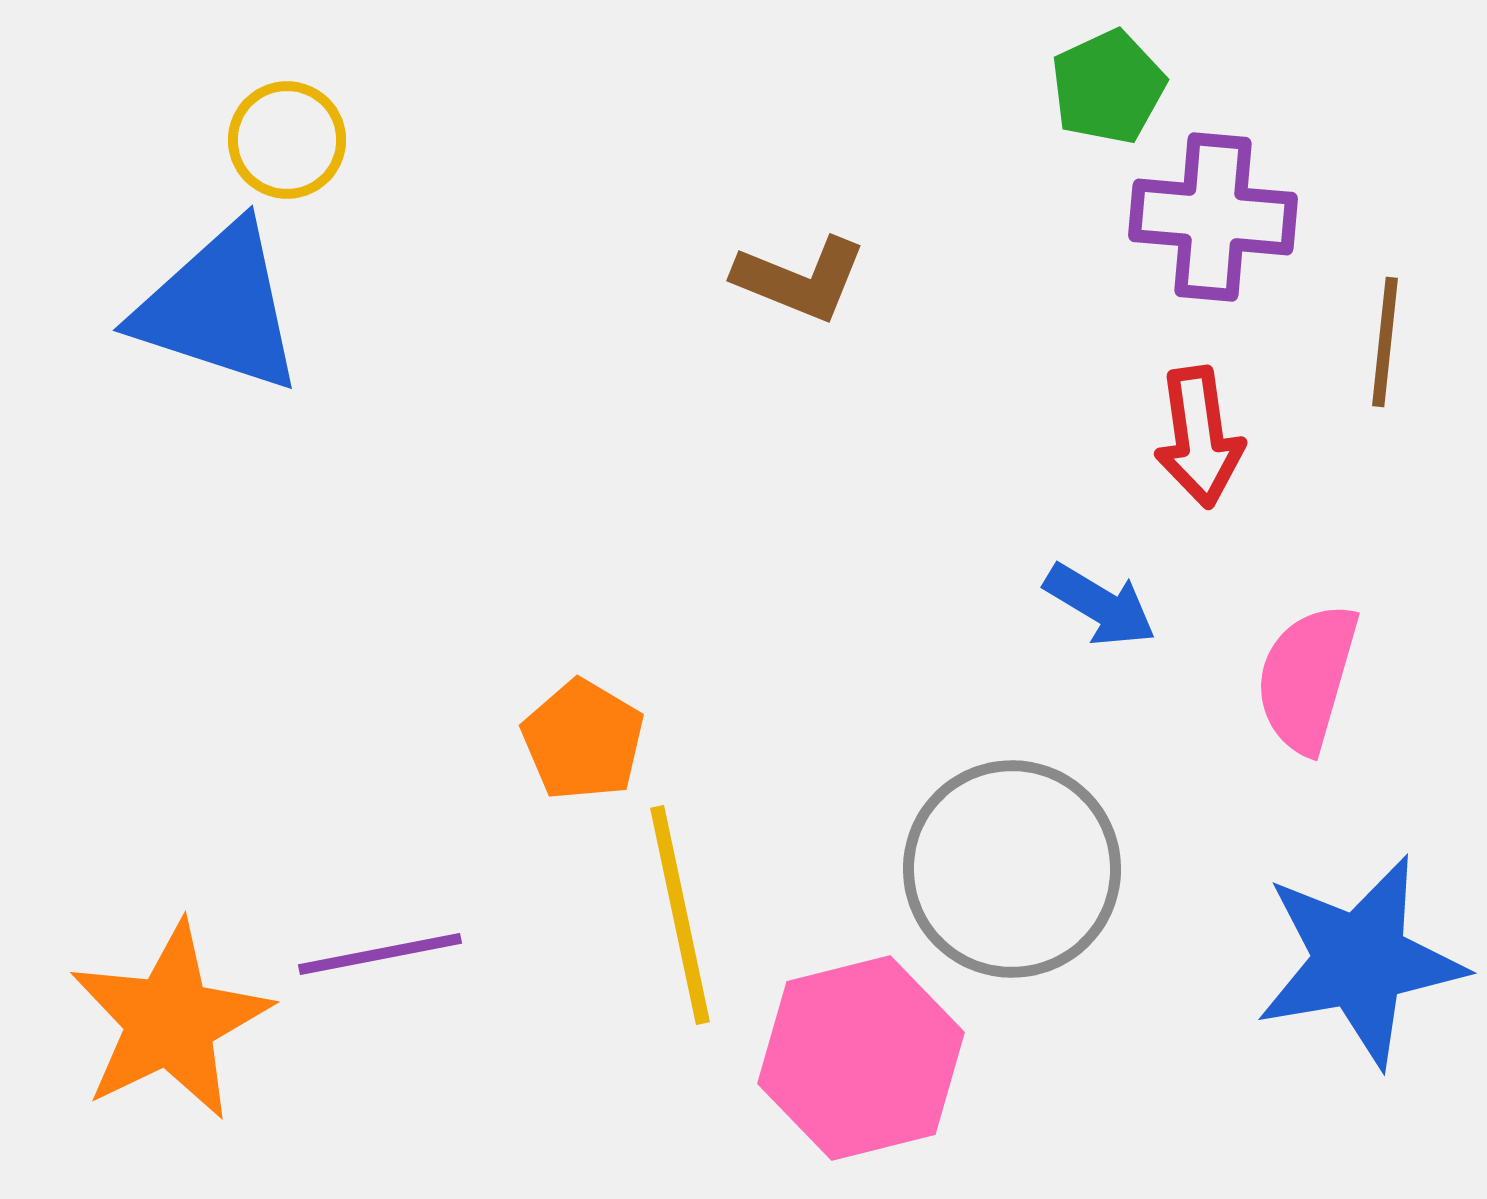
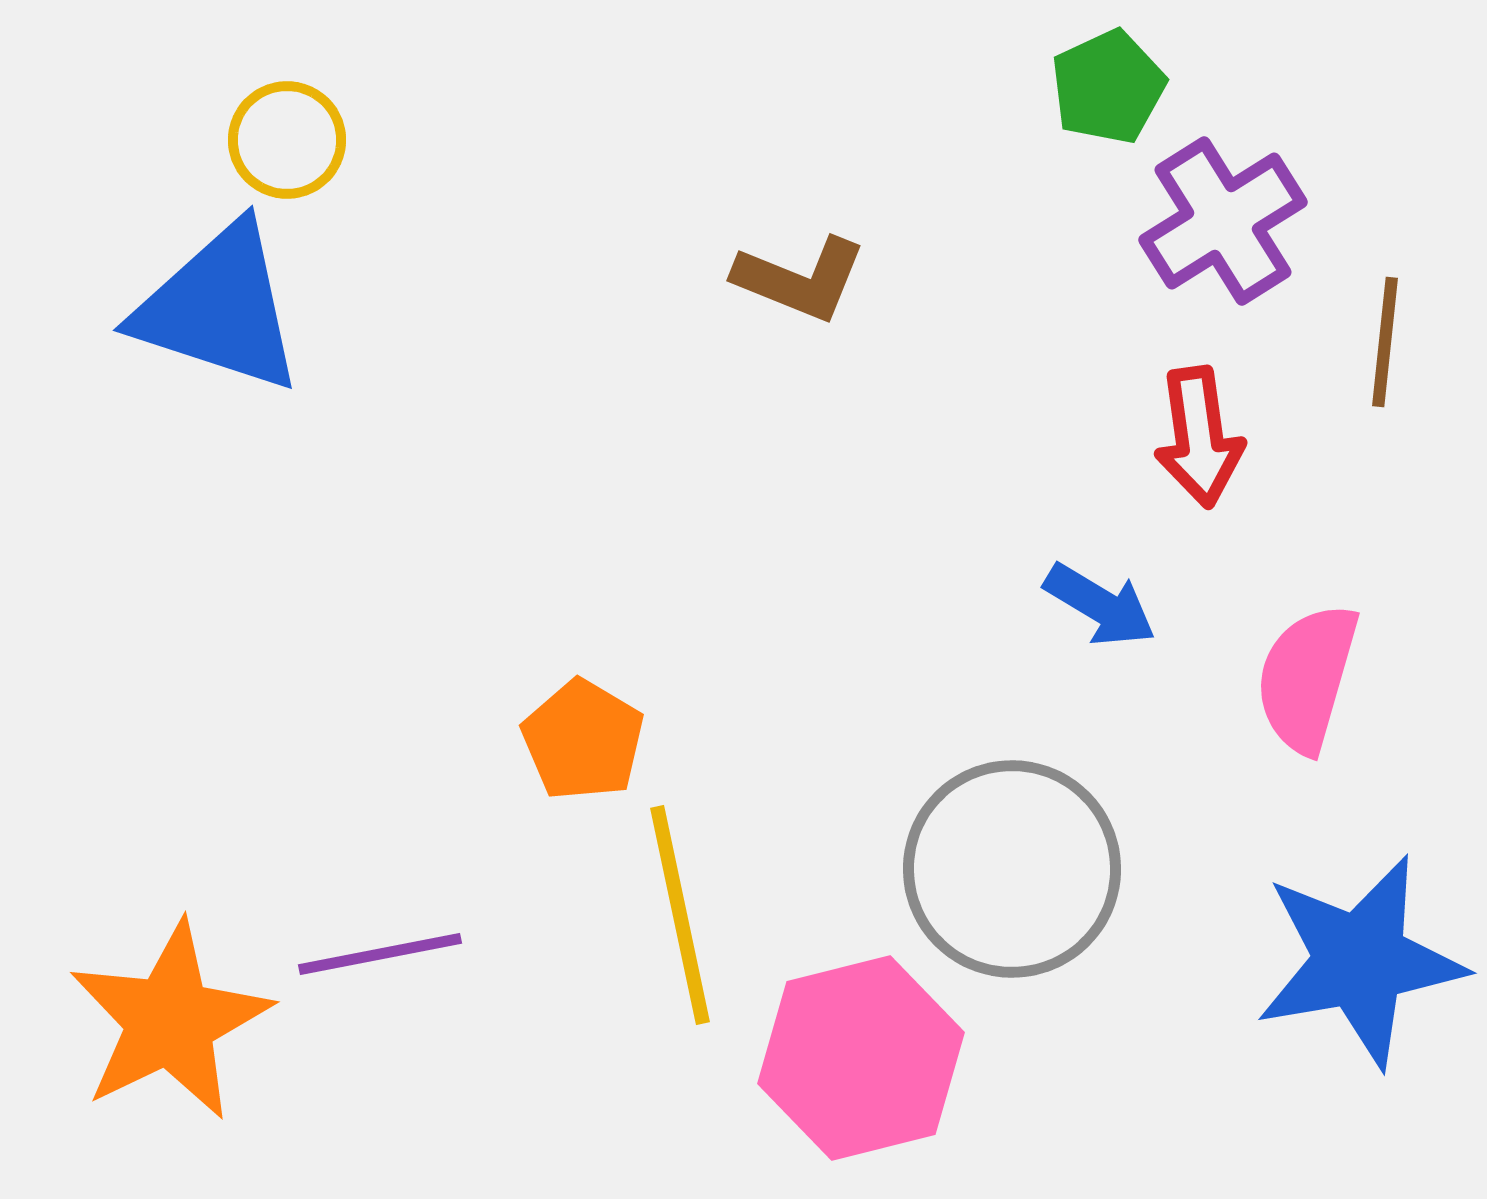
purple cross: moved 10 px right, 4 px down; rotated 37 degrees counterclockwise
